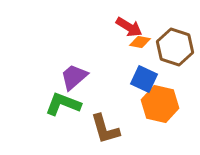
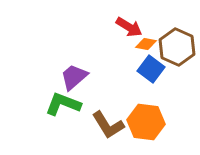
orange diamond: moved 6 px right, 2 px down
brown hexagon: moved 2 px right; rotated 6 degrees clockwise
blue square: moved 7 px right, 10 px up; rotated 12 degrees clockwise
orange hexagon: moved 14 px left, 18 px down; rotated 6 degrees counterclockwise
brown L-shape: moved 3 px right, 4 px up; rotated 16 degrees counterclockwise
